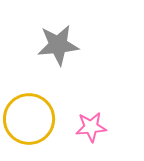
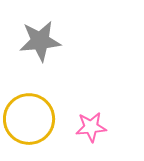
gray star: moved 18 px left, 4 px up
